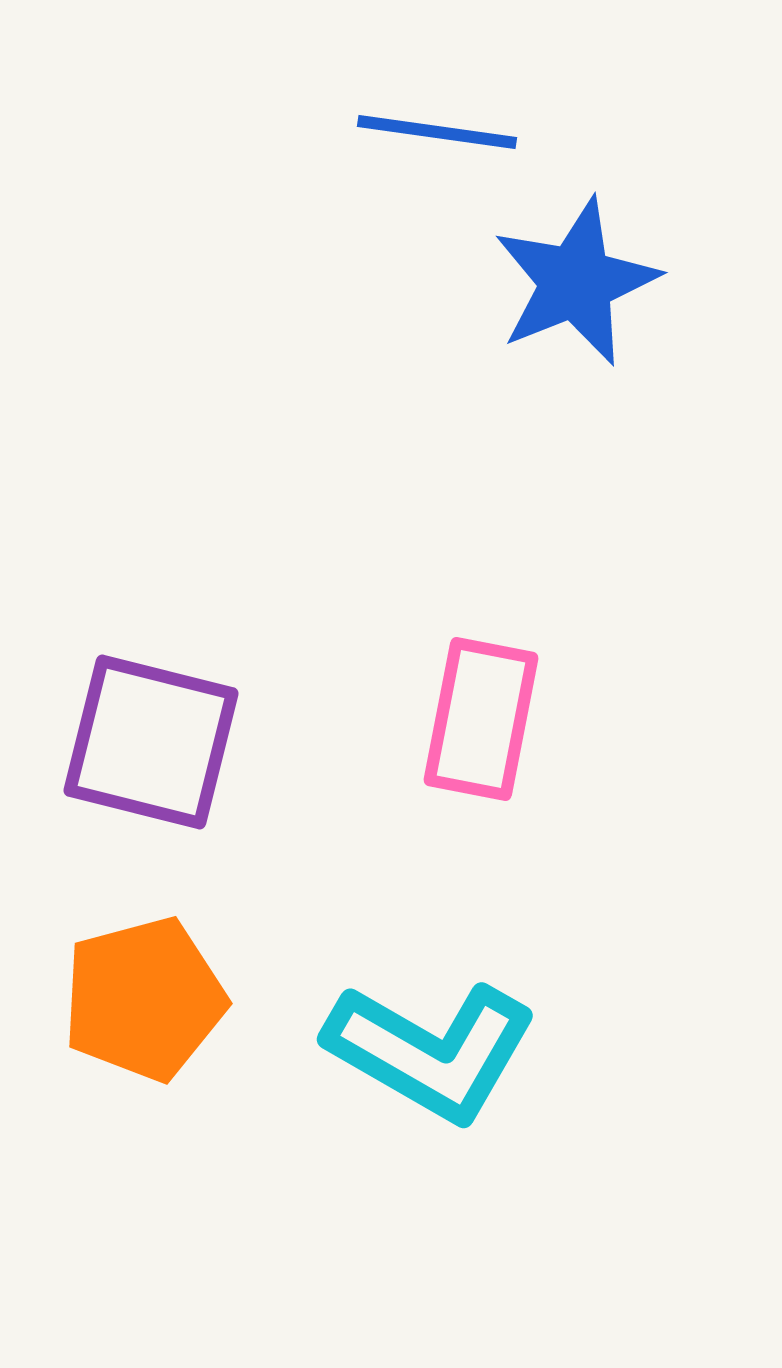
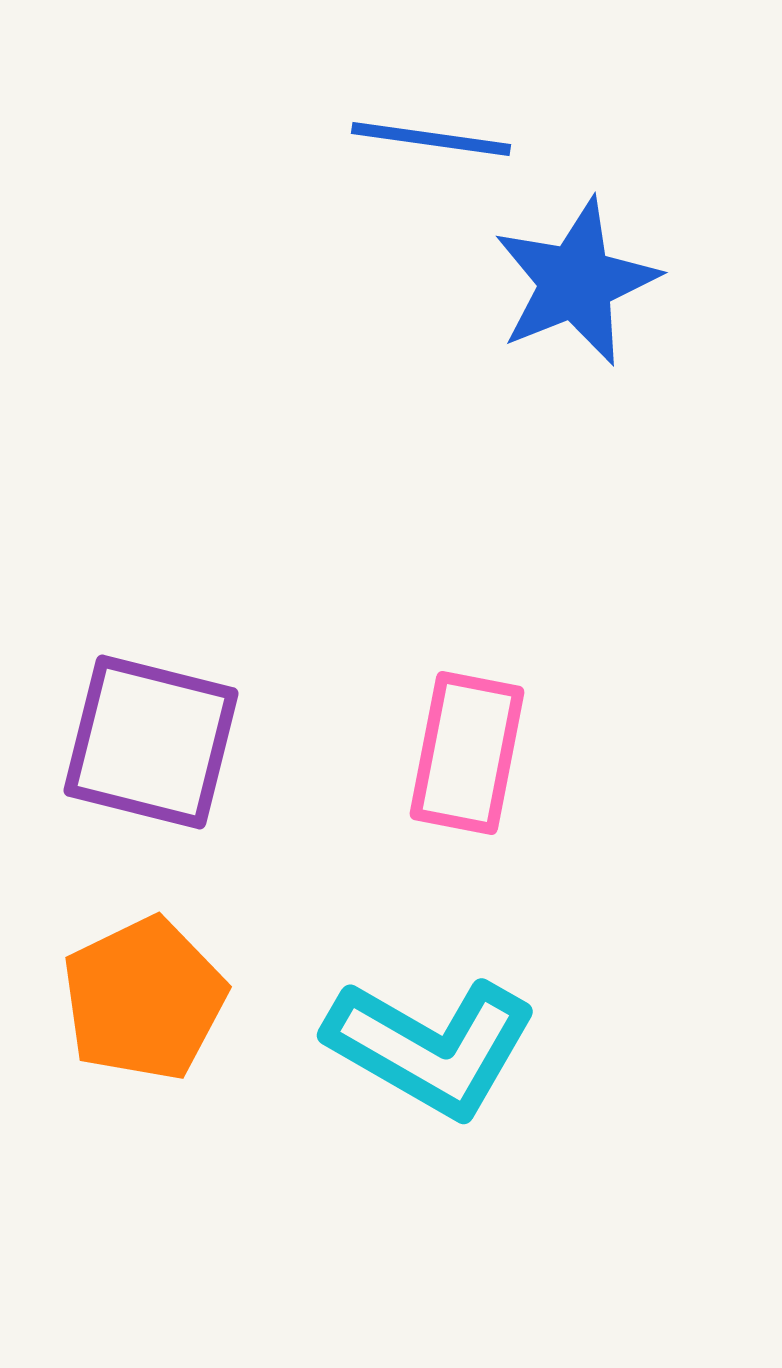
blue line: moved 6 px left, 7 px down
pink rectangle: moved 14 px left, 34 px down
orange pentagon: rotated 11 degrees counterclockwise
cyan L-shape: moved 4 px up
